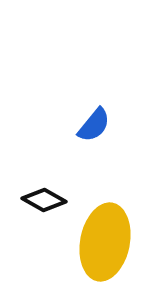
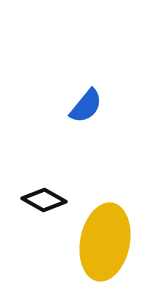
blue semicircle: moved 8 px left, 19 px up
